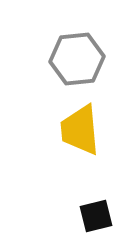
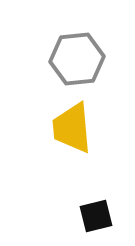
yellow trapezoid: moved 8 px left, 2 px up
